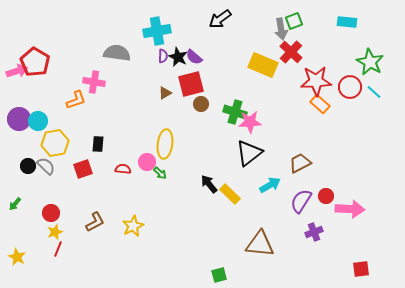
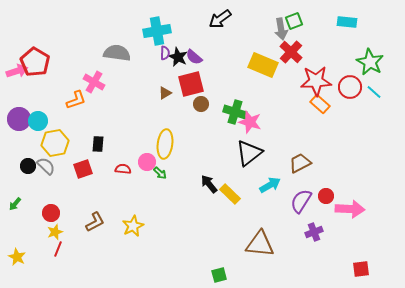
purple semicircle at (163, 56): moved 2 px right, 3 px up
pink cross at (94, 82): rotated 20 degrees clockwise
pink star at (250, 122): rotated 20 degrees clockwise
